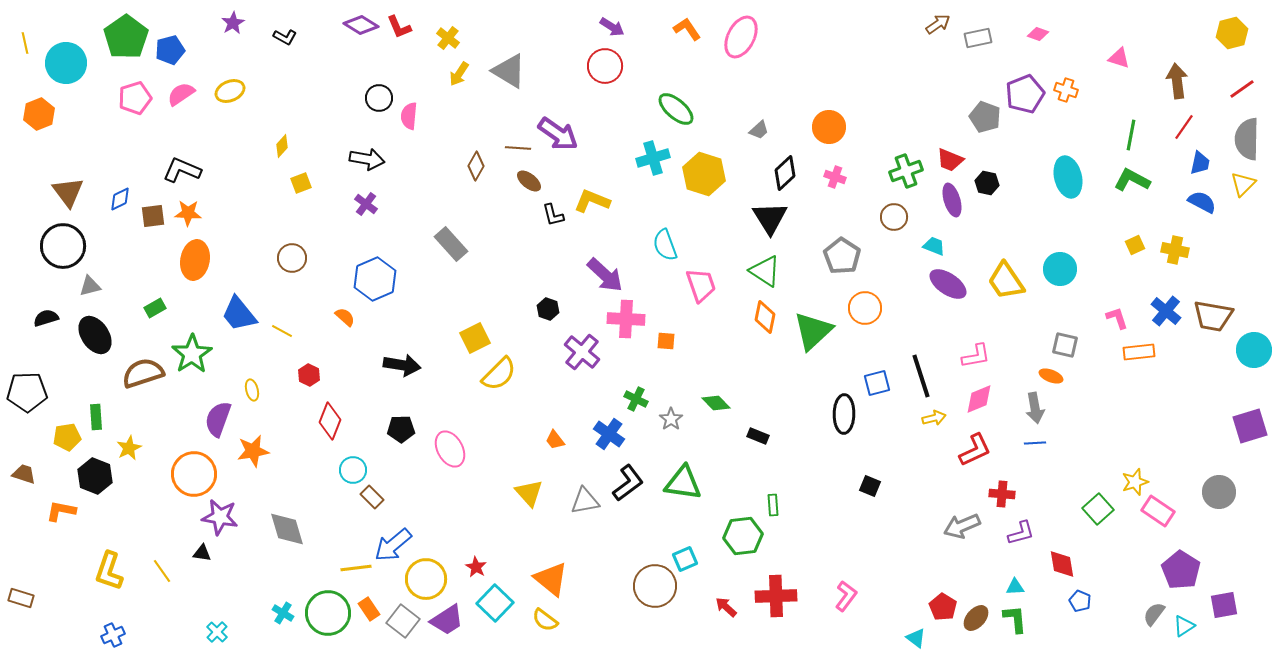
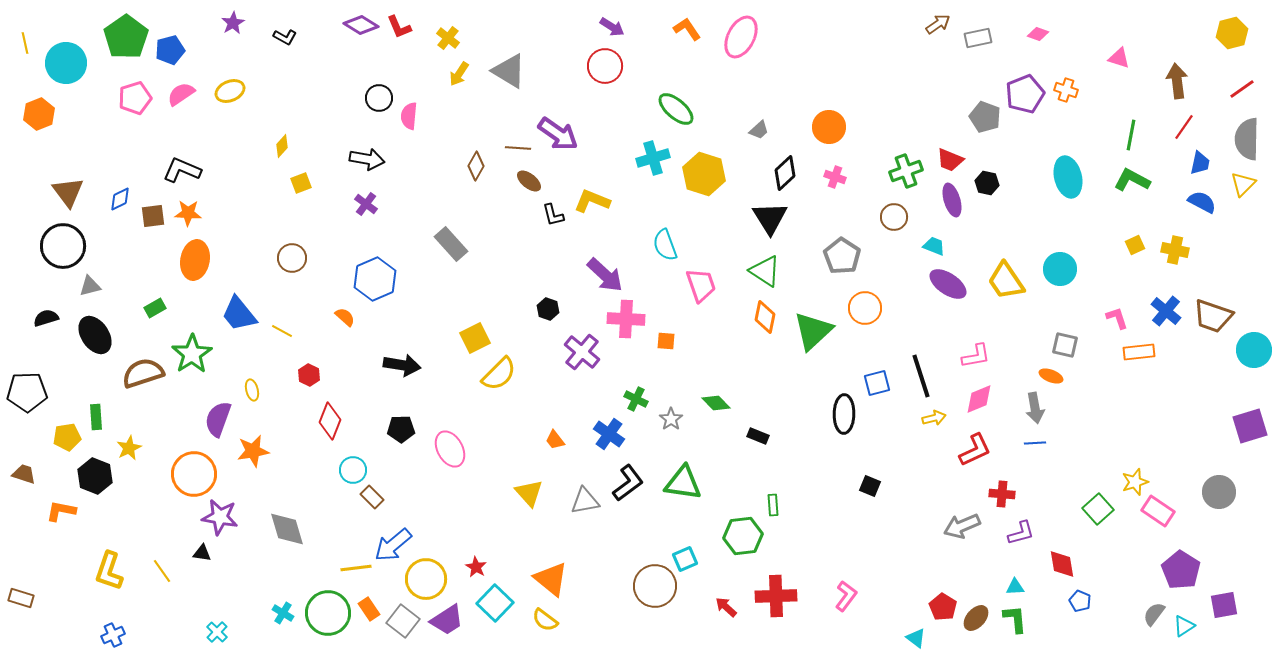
brown trapezoid at (1213, 316): rotated 9 degrees clockwise
